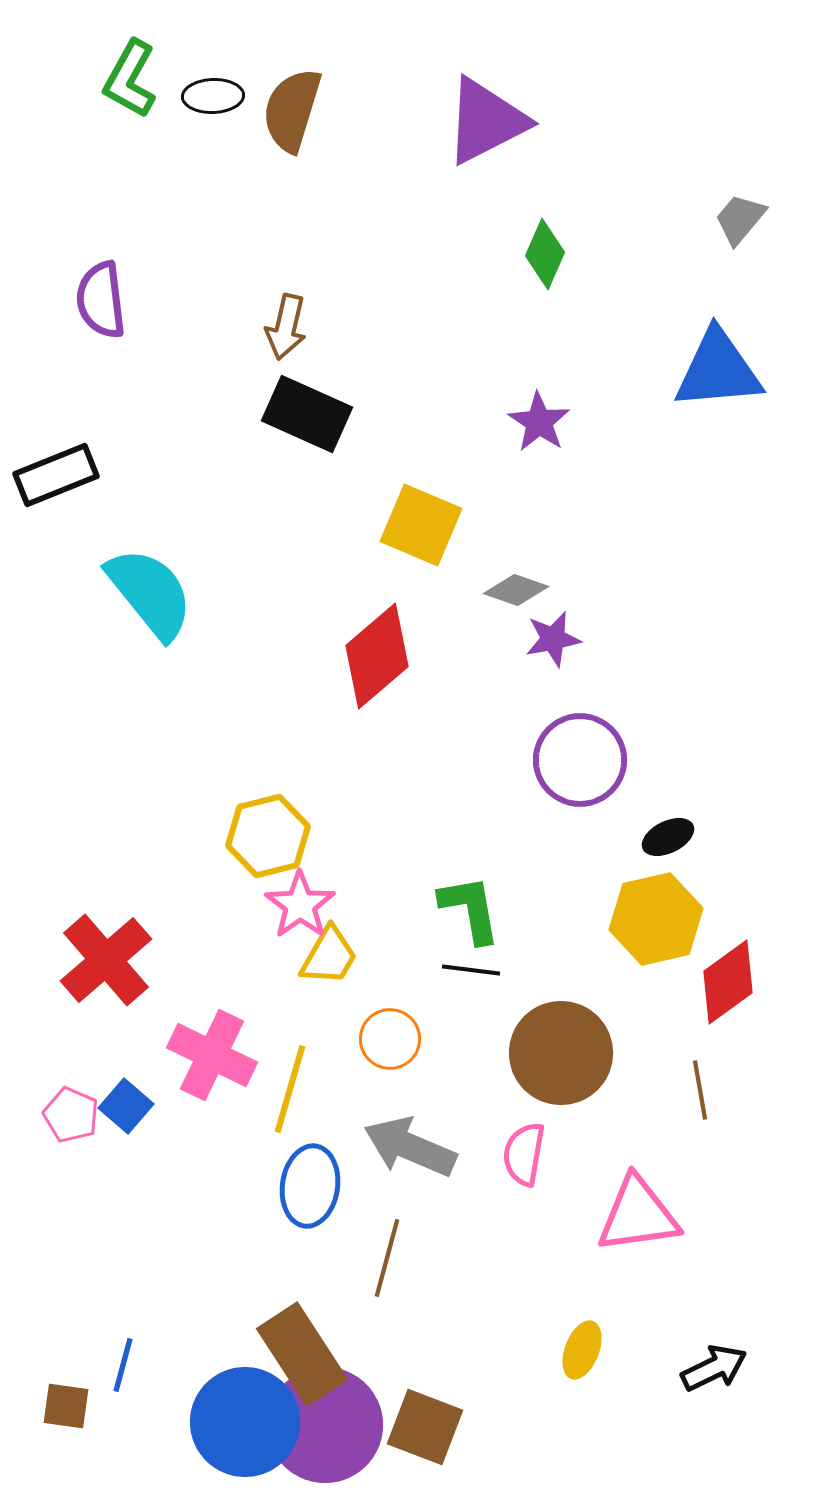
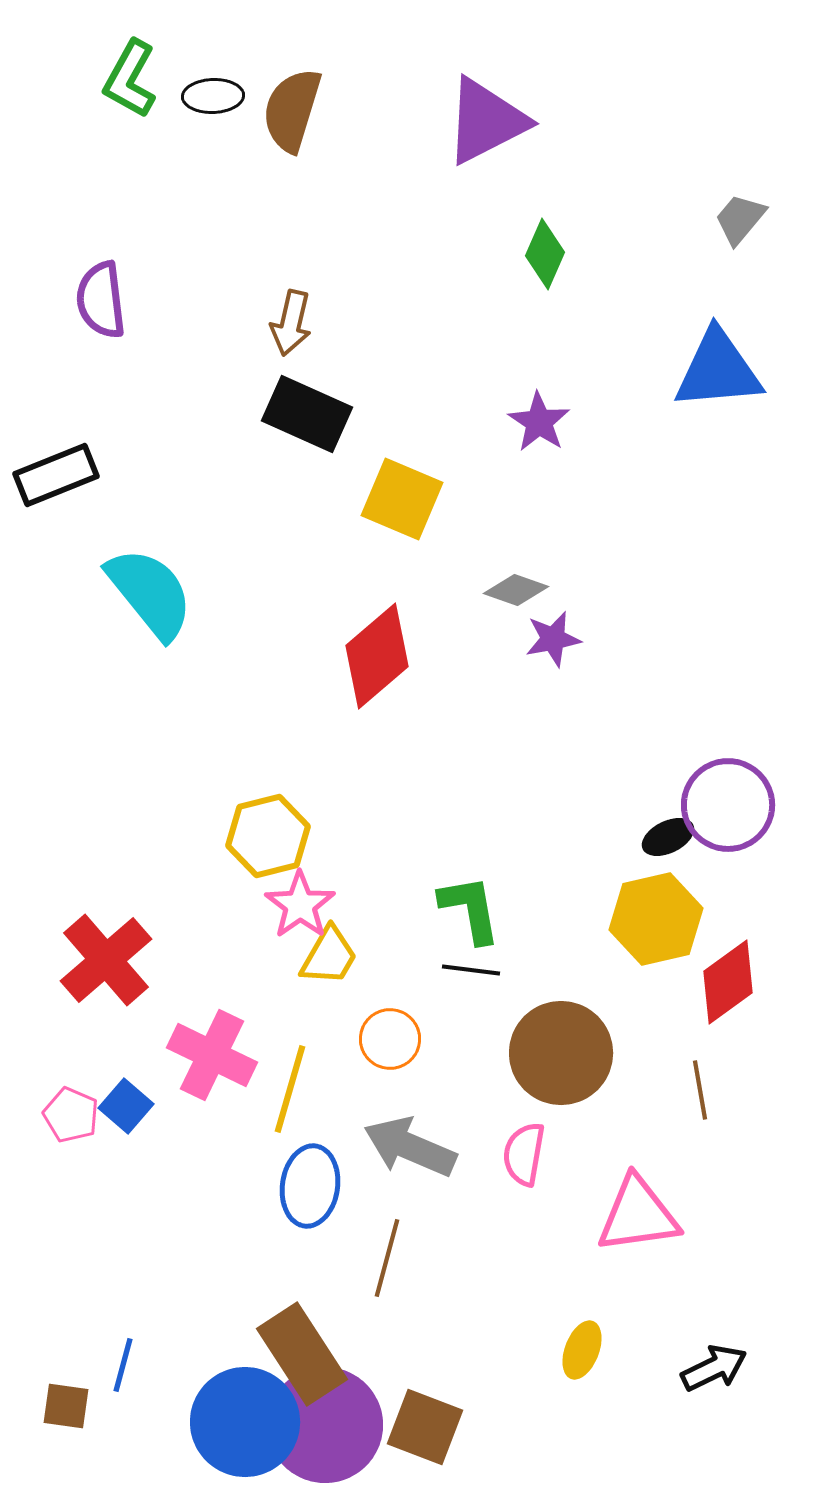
brown arrow at (286, 327): moved 5 px right, 4 px up
yellow square at (421, 525): moved 19 px left, 26 px up
purple circle at (580, 760): moved 148 px right, 45 px down
